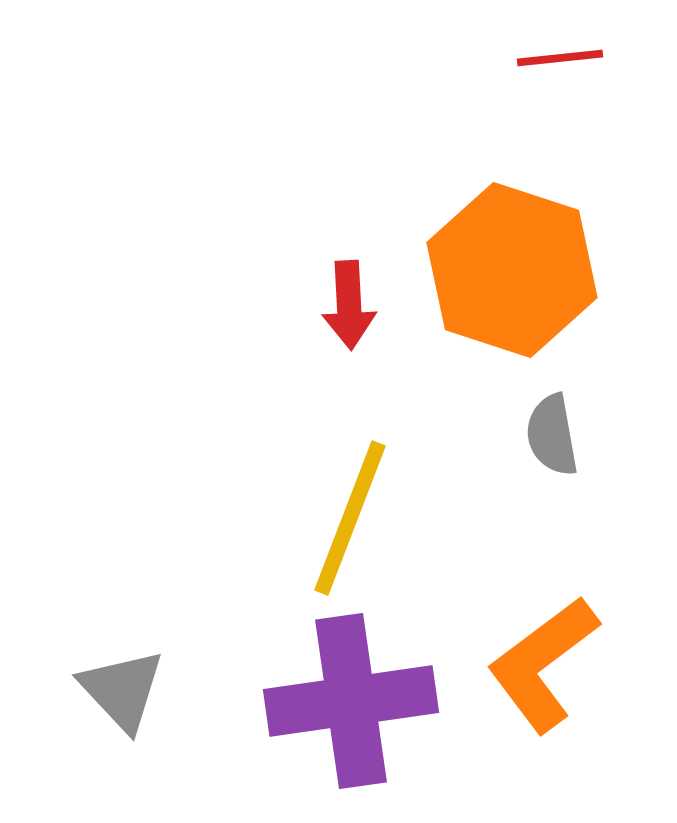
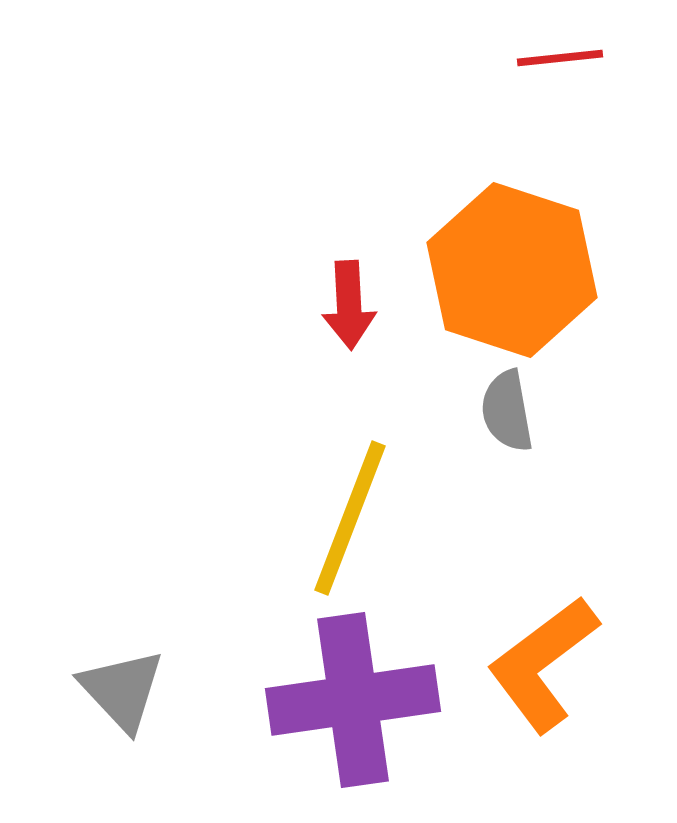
gray semicircle: moved 45 px left, 24 px up
purple cross: moved 2 px right, 1 px up
